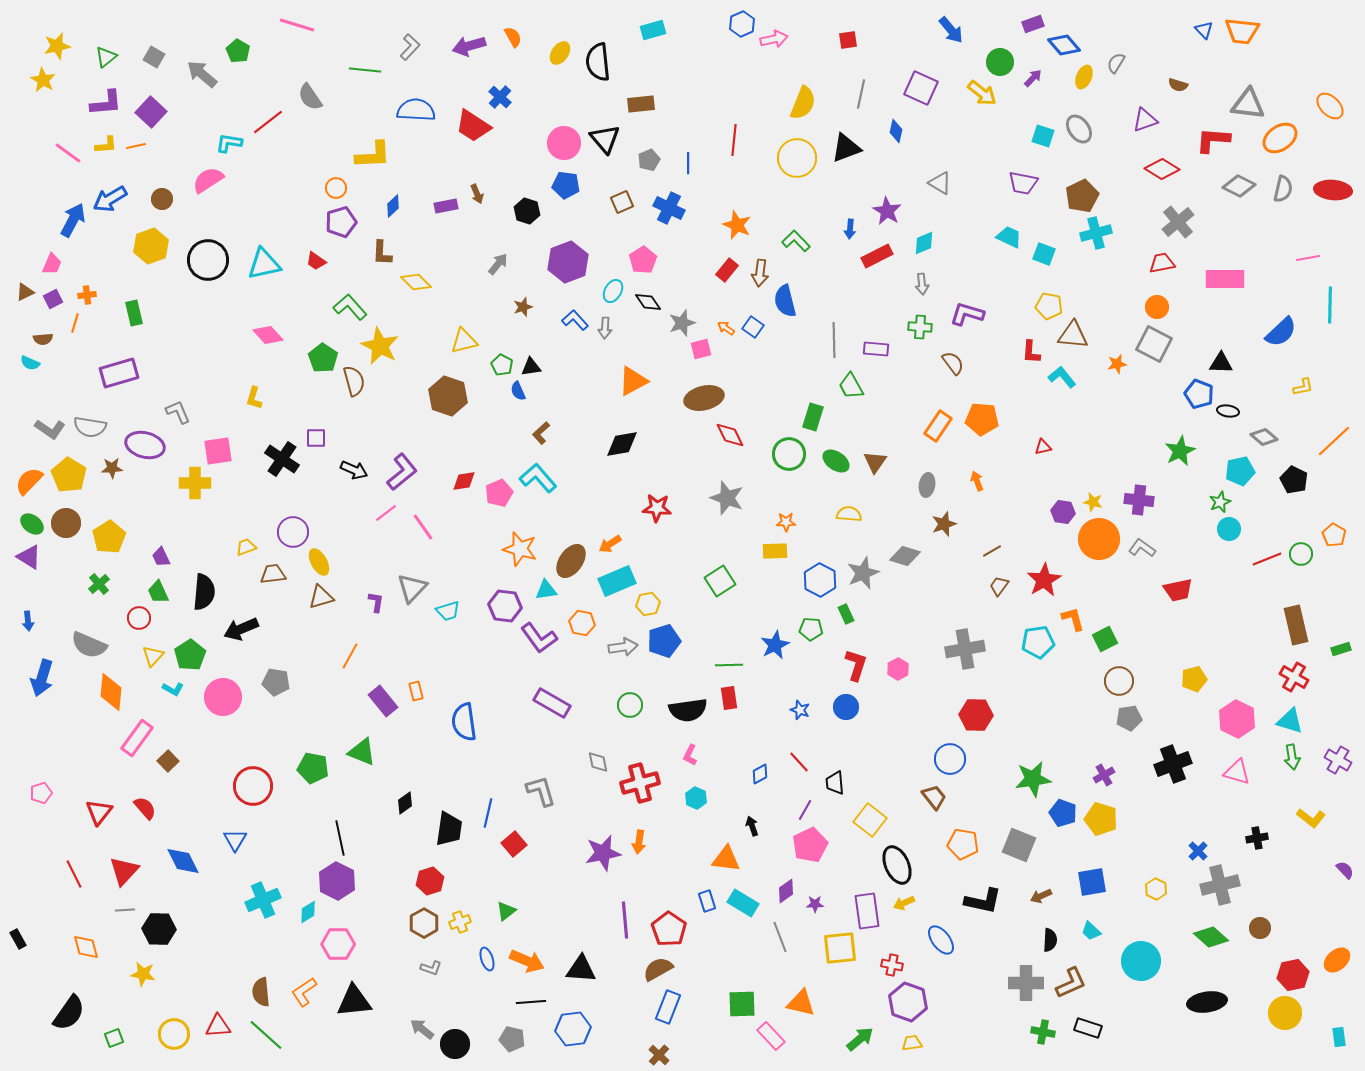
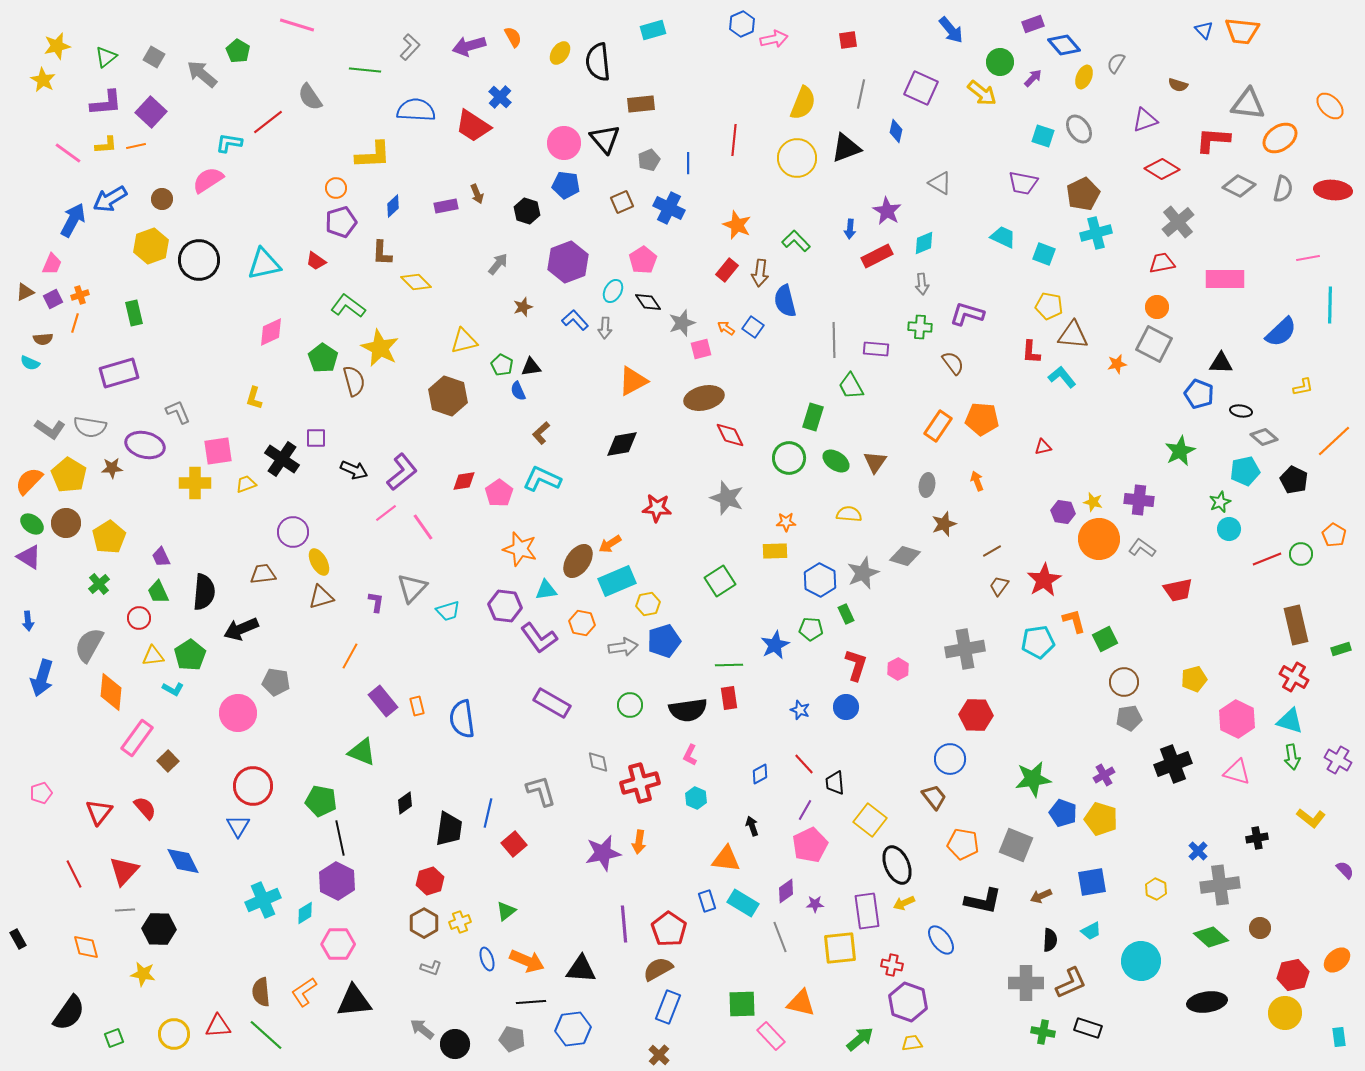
brown pentagon at (1082, 196): moved 1 px right, 2 px up
cyan trapezoid at (1009, 237): moved 6 px left
black circle at (208, 260): moved 9 px left
orange cross at (87, 295): moved 7 px left; rotated 12 degrees counterclockwise
green L-shape at (350, 307): moved 2 px left, 1 px up; rotated 12 degrees counterclockwise
pink diamond at (268, 335): moved 3 px right, 3 px up; rotated 72 degrees counterclockwise
yellow star at (380, 346): moved 2 px down
black ellipse at (1228, 411): moved 13 px right
green circle at (789, 454): moved 4 px down
cyan pentagon at (1240, 471): moved 5 px right
cyan L-shape at (538, 478): moved 4 px right, 1 px down; rotated 24 degrees counterclockwise
pink pentagon at (499, 493): rotated 12 degrees counterclockwise
yellow trapezoid at (246, 547): moved 63 px up
brown ellipse at (571, 561): moved 7 px right
brown trapezoid at (273, 574): moved 10 px left
orange L-shape at (1073, 619): moved 1 px right, 2 px down
gray semicircle at (89, 645): rotated 96 degrees clockwise
yellow triangle at (153, 656): rotated 40 degrees clockwise
brown circle at (1119, 681): moved 5 px right, 1 px down
orange rectangle at (416, 691): moved 1 px right, 15 px down
pink circle at (223, 697): moved 15 px right, 16 px down
blue semicircle at (464, 722): moved 2 px left, 3 px up
red line at (799, 762): moved 5 px right, 2 px down
green pentagon at (313, 768): moved 8 px right, 33 px down
blue triangle at (235, 840): moved 3 px right, 14 px up
gray square at (1019, 845): moved 3 px left
gray cross at (1220, 885): rotated 6 degrees clockwise
cyan diamond at (308, 912): moved 3 px left, 1 px down
purple line at (625, 920): moved 1 px left, 4 px down
cyan trapezoid at (1091, 931): rotated 70 degrees counterclockwise
